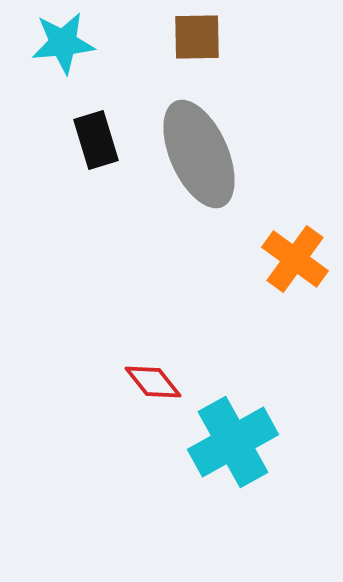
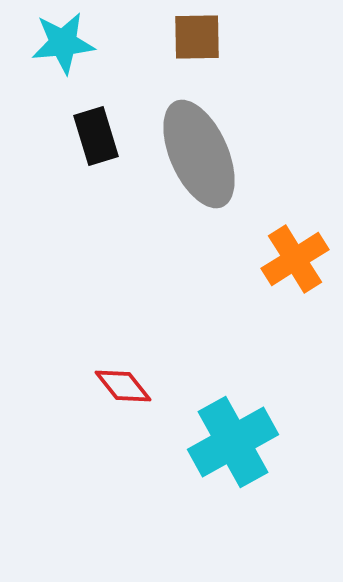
black rectangle: moved 4 px up
orange cross: rotated 22 degrees clockwise
red diamond: moved 30 px left, 4 px down
